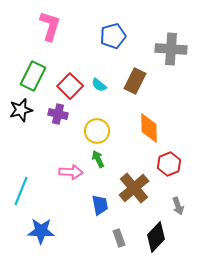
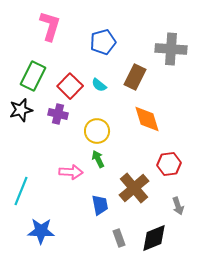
blue pentagon: moved 10 px left, 6 px down
brown rectangle: moved 4 px up
orange diamond: moved 2 px left, 9 px up; rotated 16 degrees counterclockwise
red hexagon: rotated 15 degrees clockwise
black diamond: moved 2 px left, 1 px down; rotated 24 degrees clockwise
